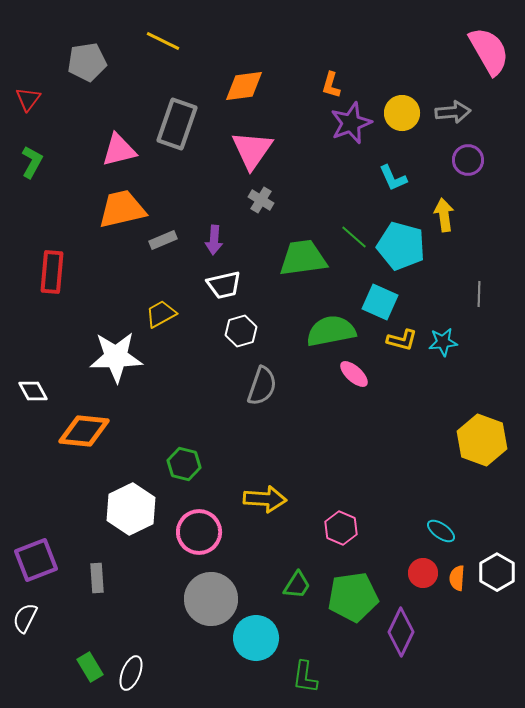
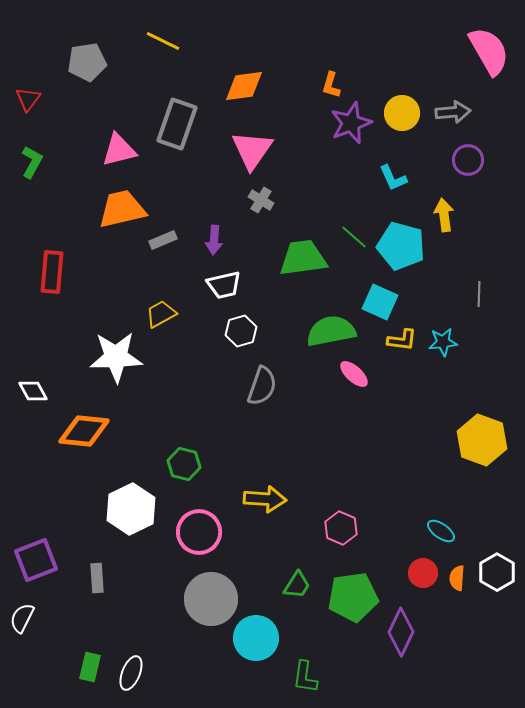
yellow L-shape at (402, 340): rotated 8 degrees counterclockwise
white semicircle at (25, 618): moved 3 px left
green rectangle at (90, 667): rotated 44 degrees clockwise
